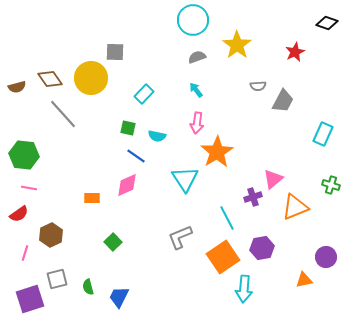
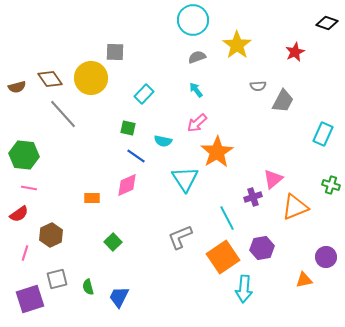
pink arrow at (197, 123): rotated 40 degrees clockwise
cyan semicircle at (157, 136): moved 6 px right, 5 px down
